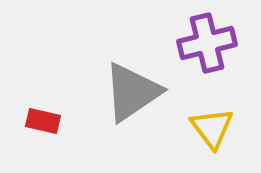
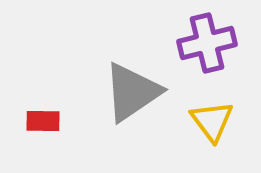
red rectangle: rotated 12 degrees counterclockwise
yellow triangle: moved 7 px up
